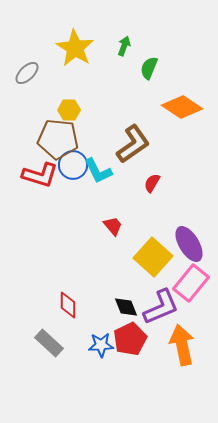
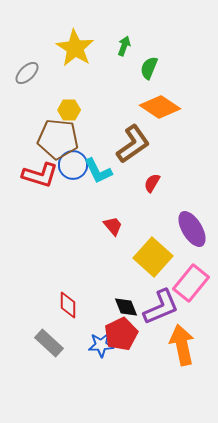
orange diamond: moved 22 px left
purple ellipse: moved 3 px right, 15 px up
red pentagon: moved 9 px left, 5 px up
